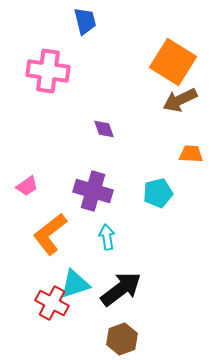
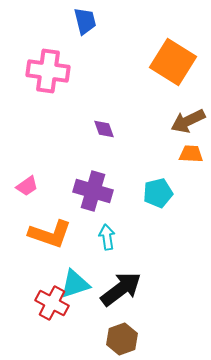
brown arrow: moved 8 px right, 21 px down
orange L-shape: rotated 123 degrees counterclockwise
